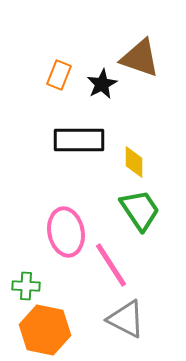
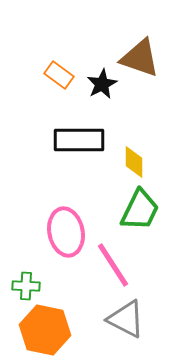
orange rectangle: rotated 76 degrees counterclockwise
green trapezoid: rotated 60 degrees clockwise
pink line: moved 2 px right
